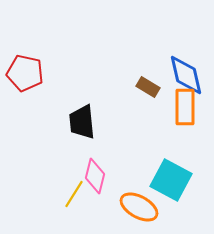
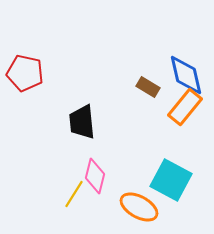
orange rectangle: rotated 39 degrees clockwise
